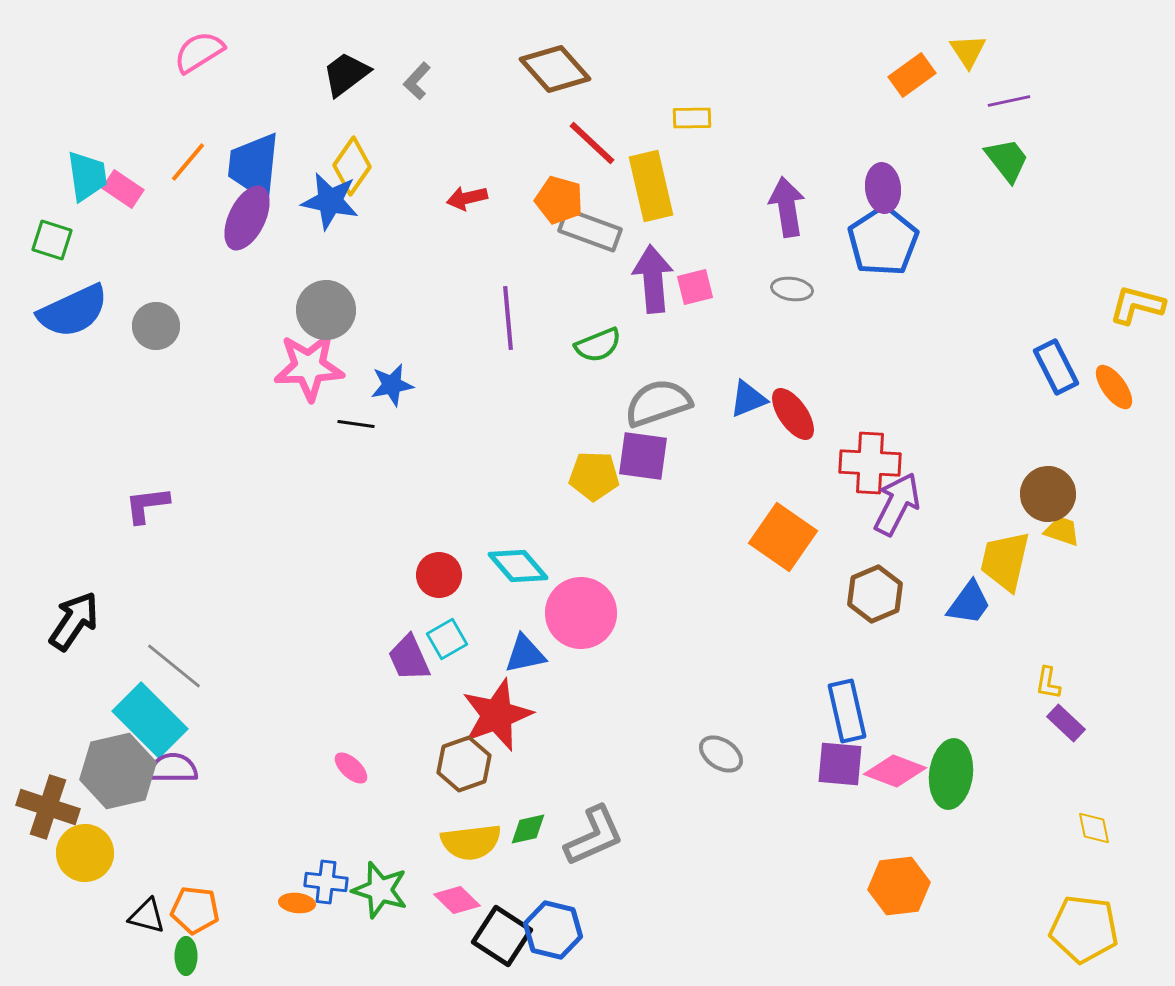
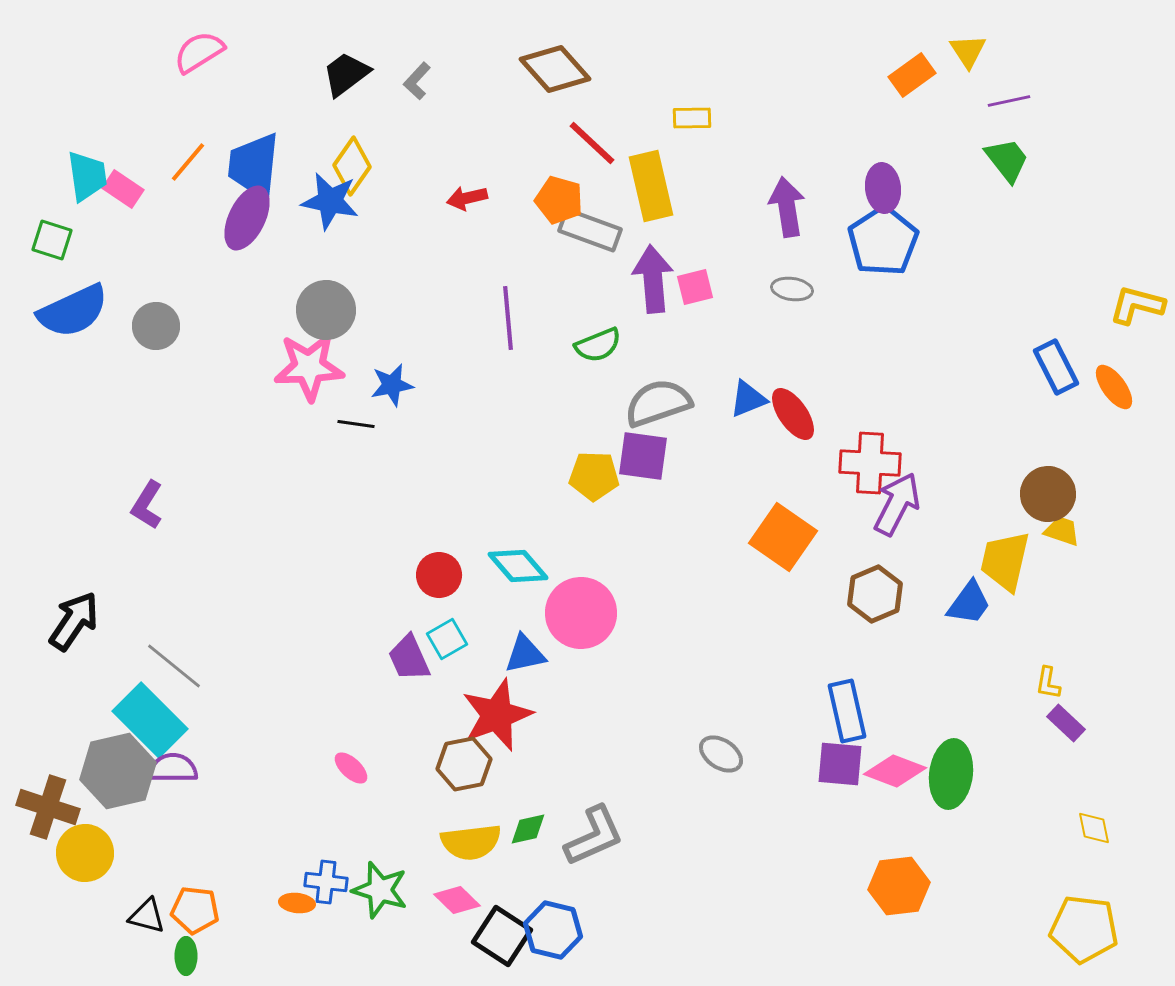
purple L-shape at (147, 505): rotated 51 degrees counterclockwise
brown hexagon at (464, 764): rotated 8 degrees clockwise
